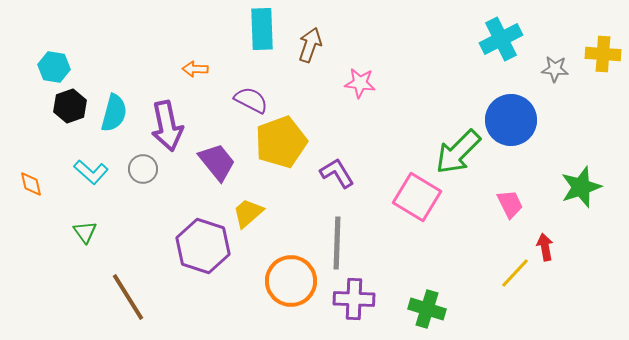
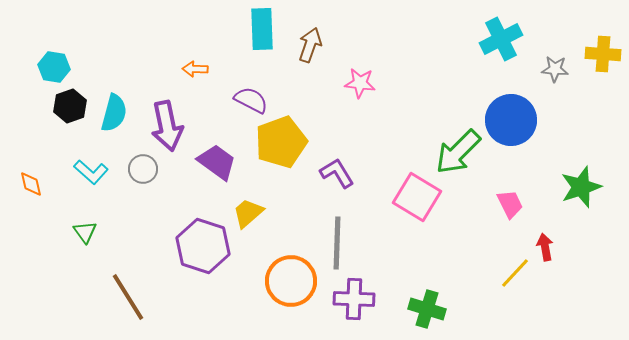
purple trapezoid: rotated 15 degrees counterclockwise
